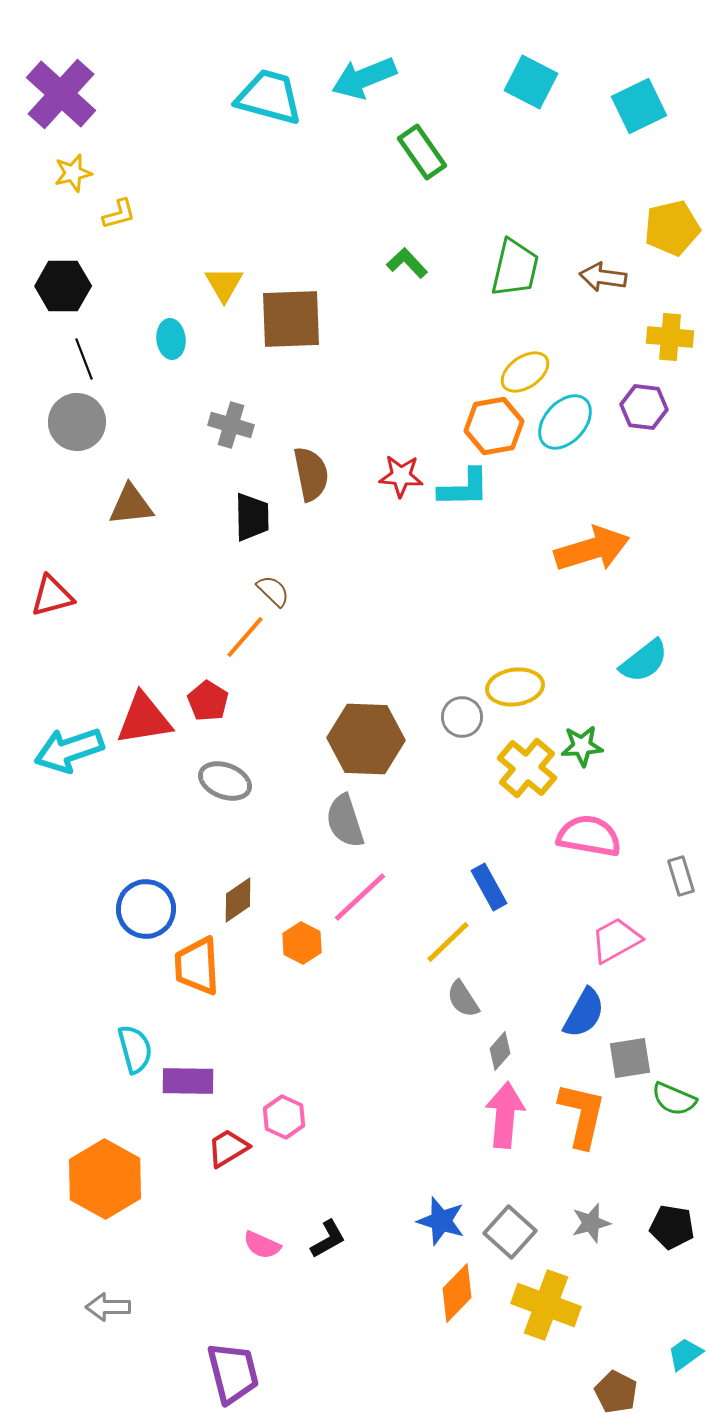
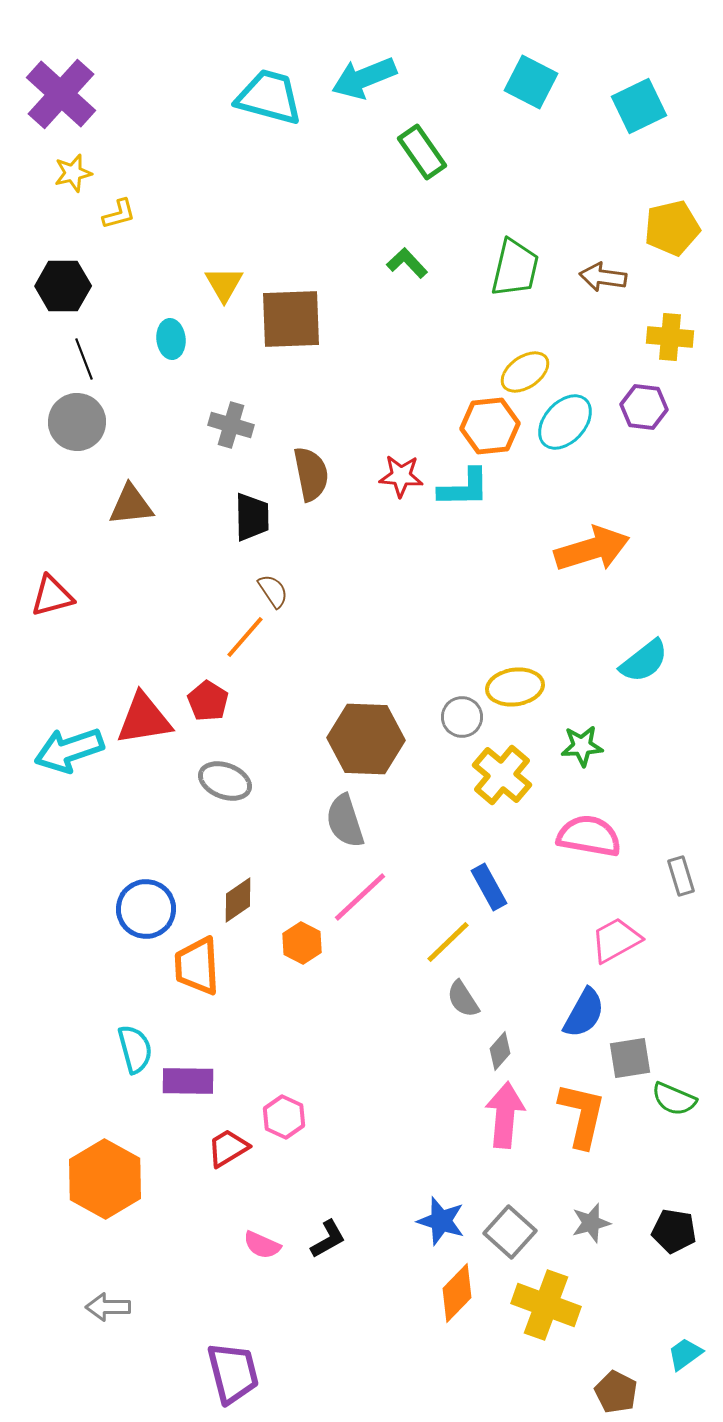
orange hexagon at (494, 426): moved 4 px left; rotated 4 degrees clockwise
brown semicircle at (273, 591): rotated 12 degrees clockwise
yellow cross at (527, 768): moved 25 px left, 7 px down
black pentagon at (672, 1227): moved 2 px right, 4 px down
